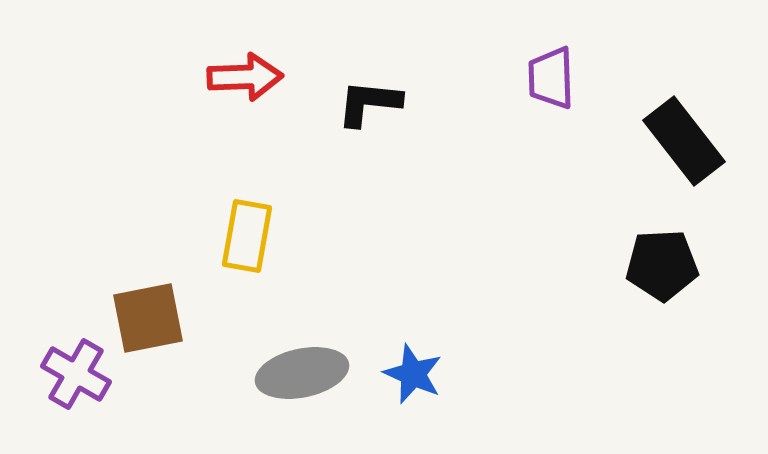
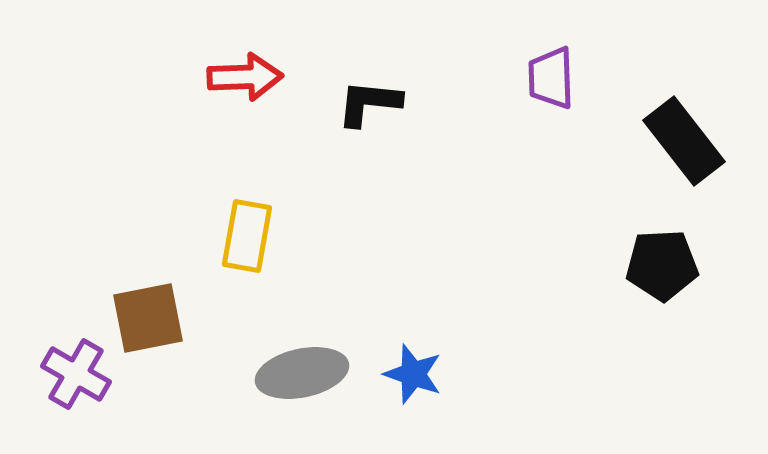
blue star: rotated 4 degrees counterclockwise
